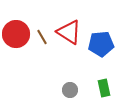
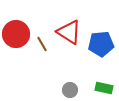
brown line: moved 7 px down
green rectangle: rotated 66 degrees counterclockwise
